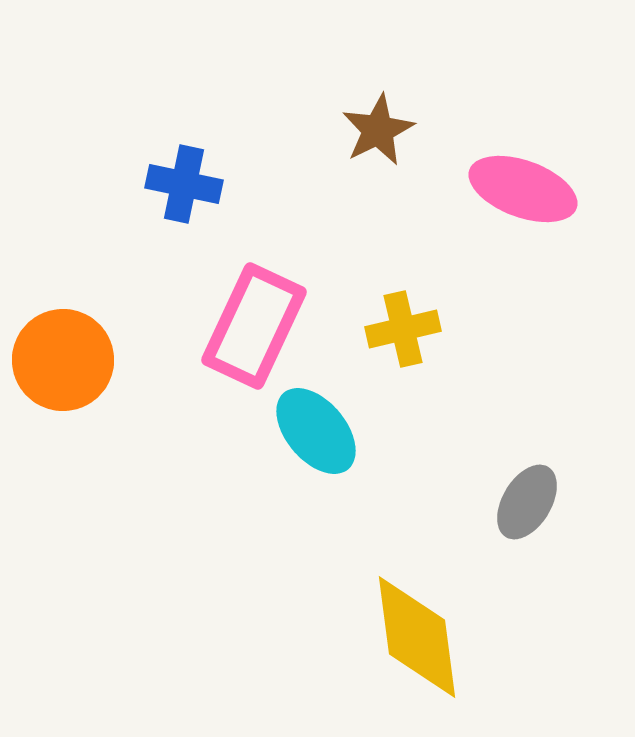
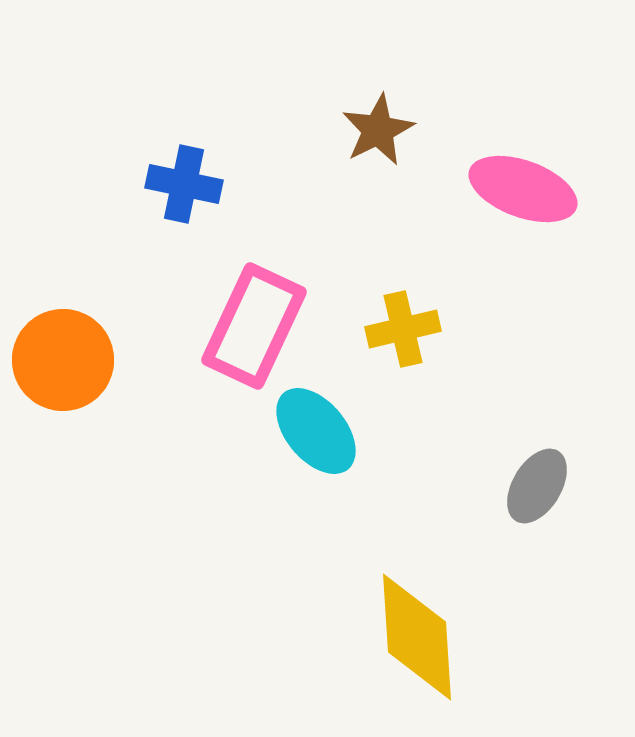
gray ellipse: moved 10 px right, 16 px up
yellow diamond: rotated 4 degrees clockwise
